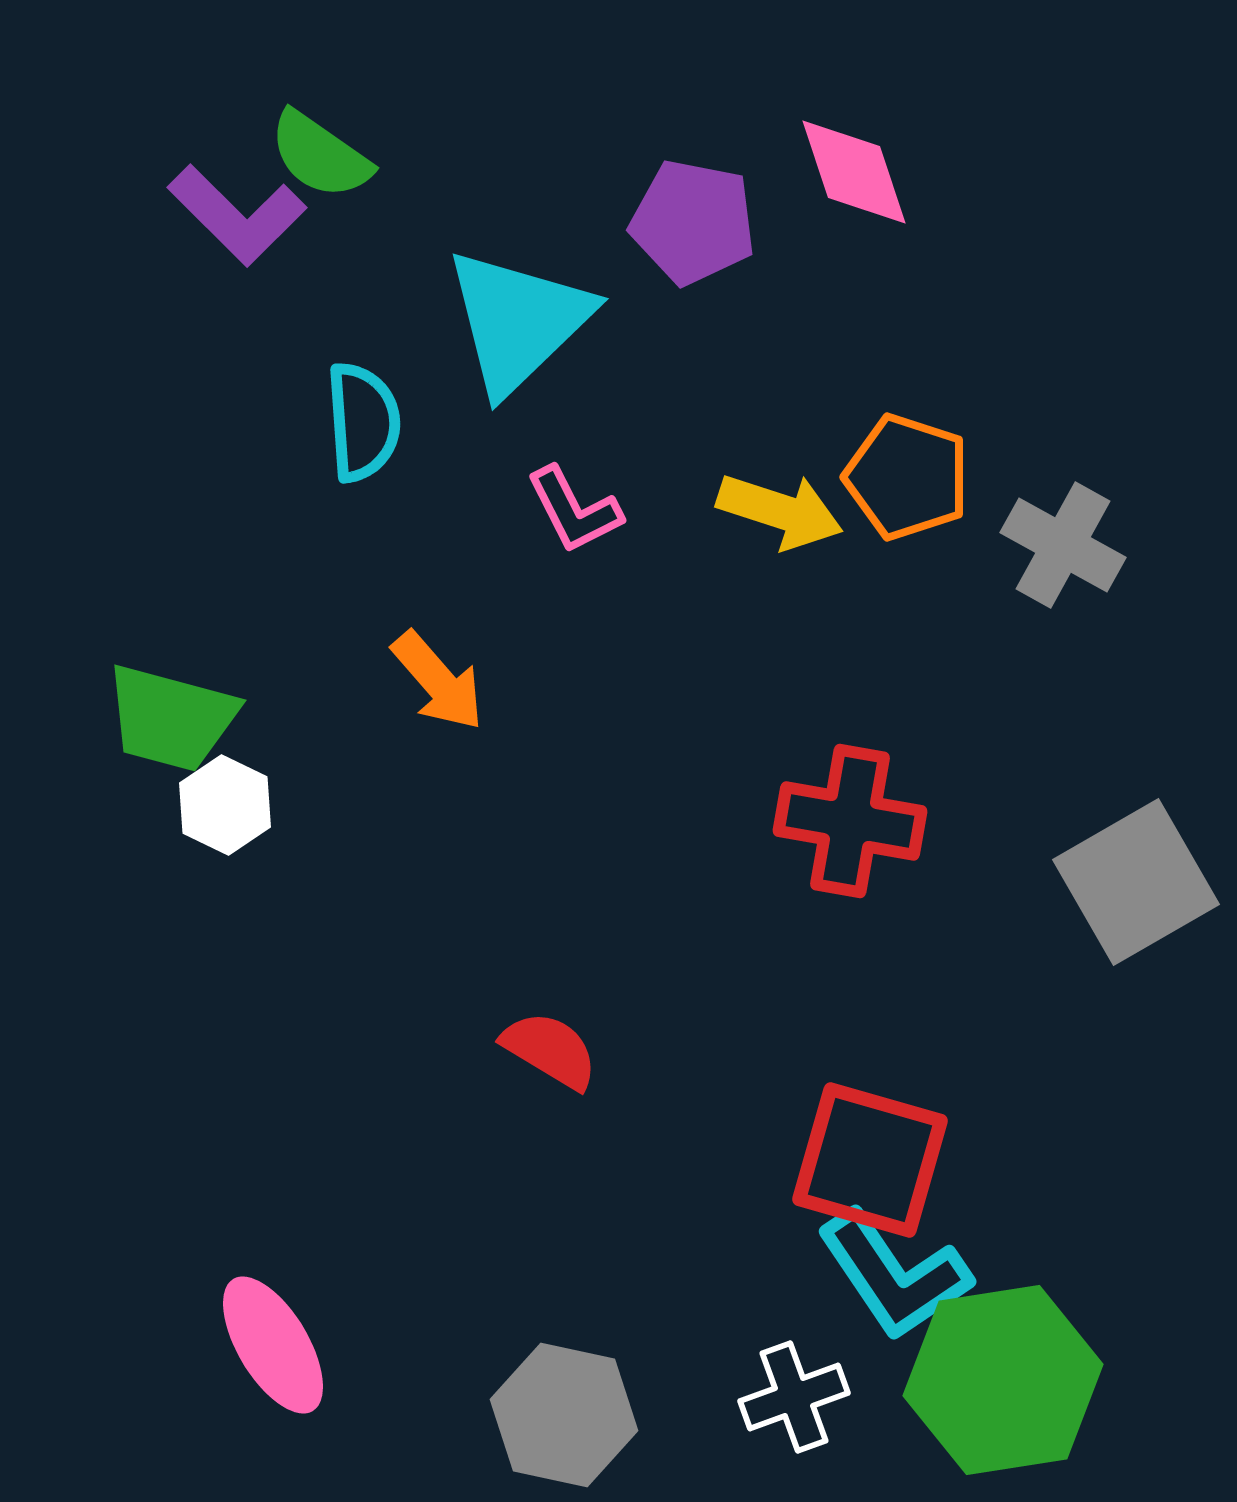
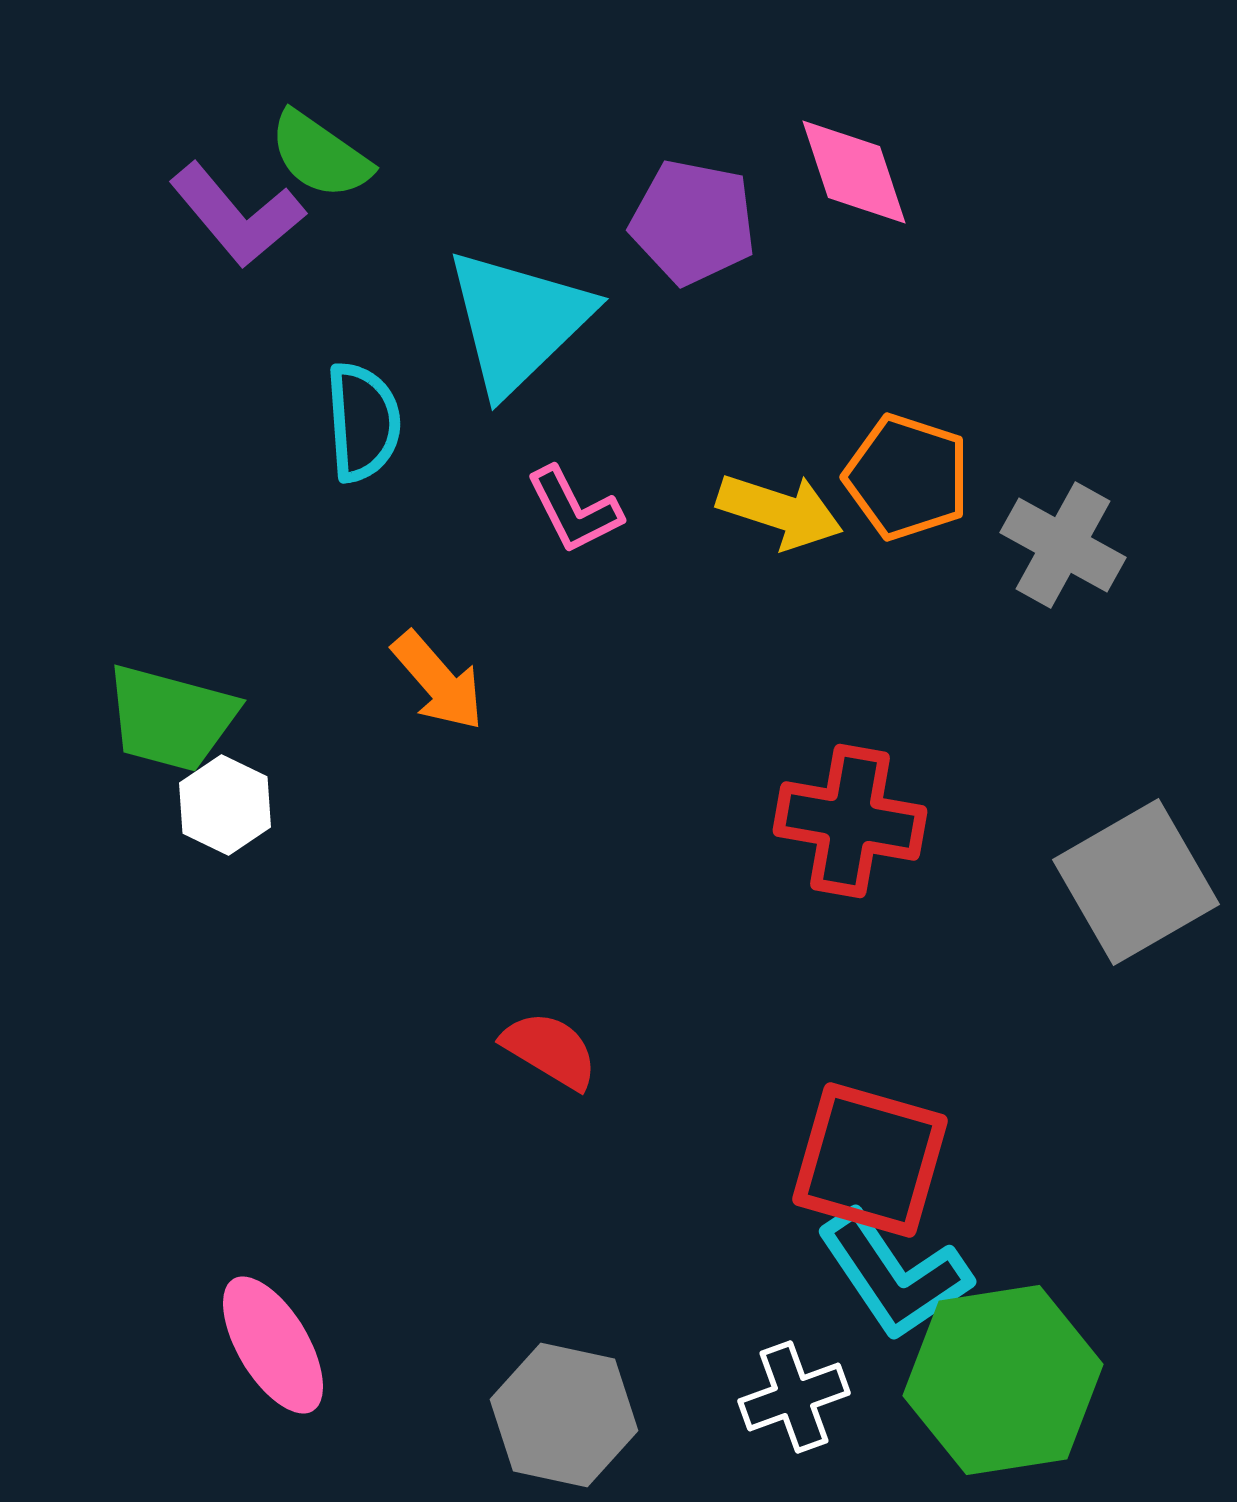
purple L-shape: rotated 5 degrees clockwise
